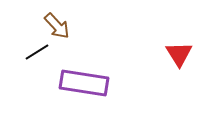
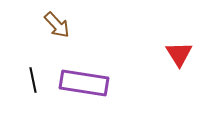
brown arrow: moved 1 px up
black line: moved 4 px left, 28 px down; rotated 70 degrees counterclockwise
